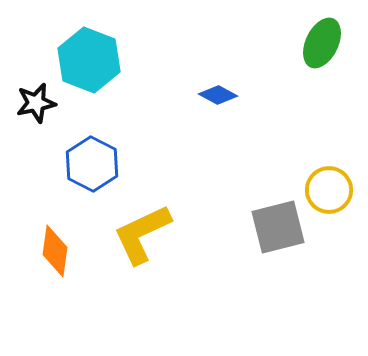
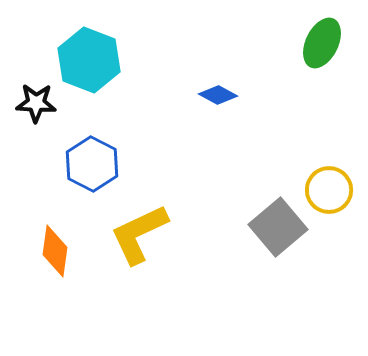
black star: rotated 15 degrees clockwise
gray square: rotated 26 degrees counterclockwise
yellow L-shape: moved 3 px left
